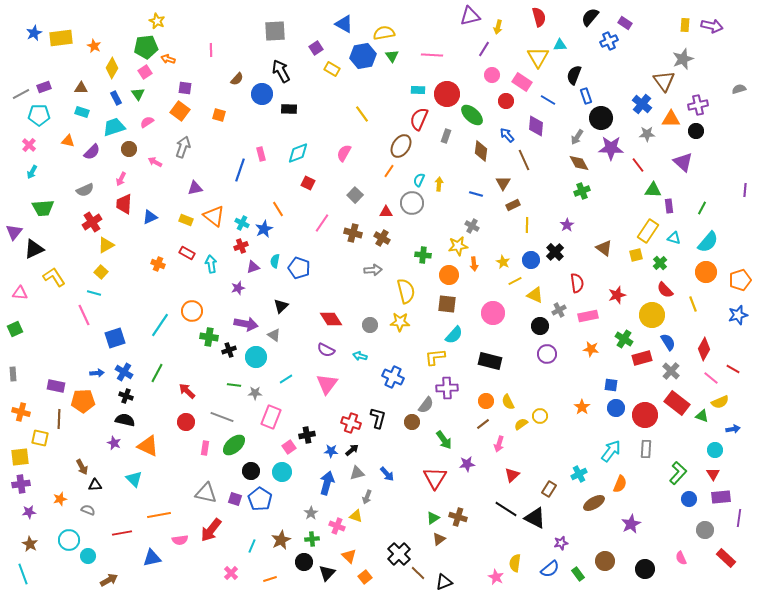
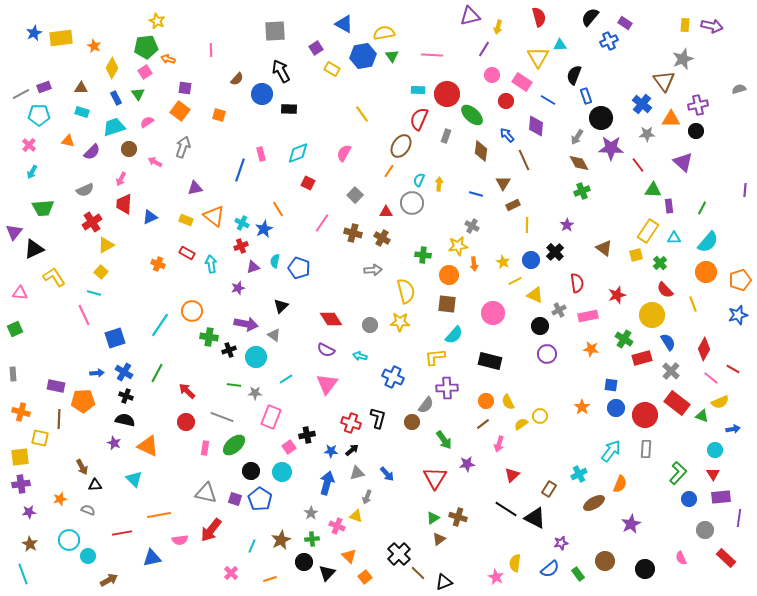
cyan triangle at (674, 238): rotated 16 degrees counterclockwise
